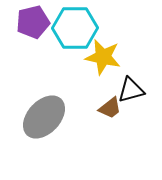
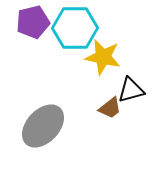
gray ellipse: moved 1 px left, 9 px down
